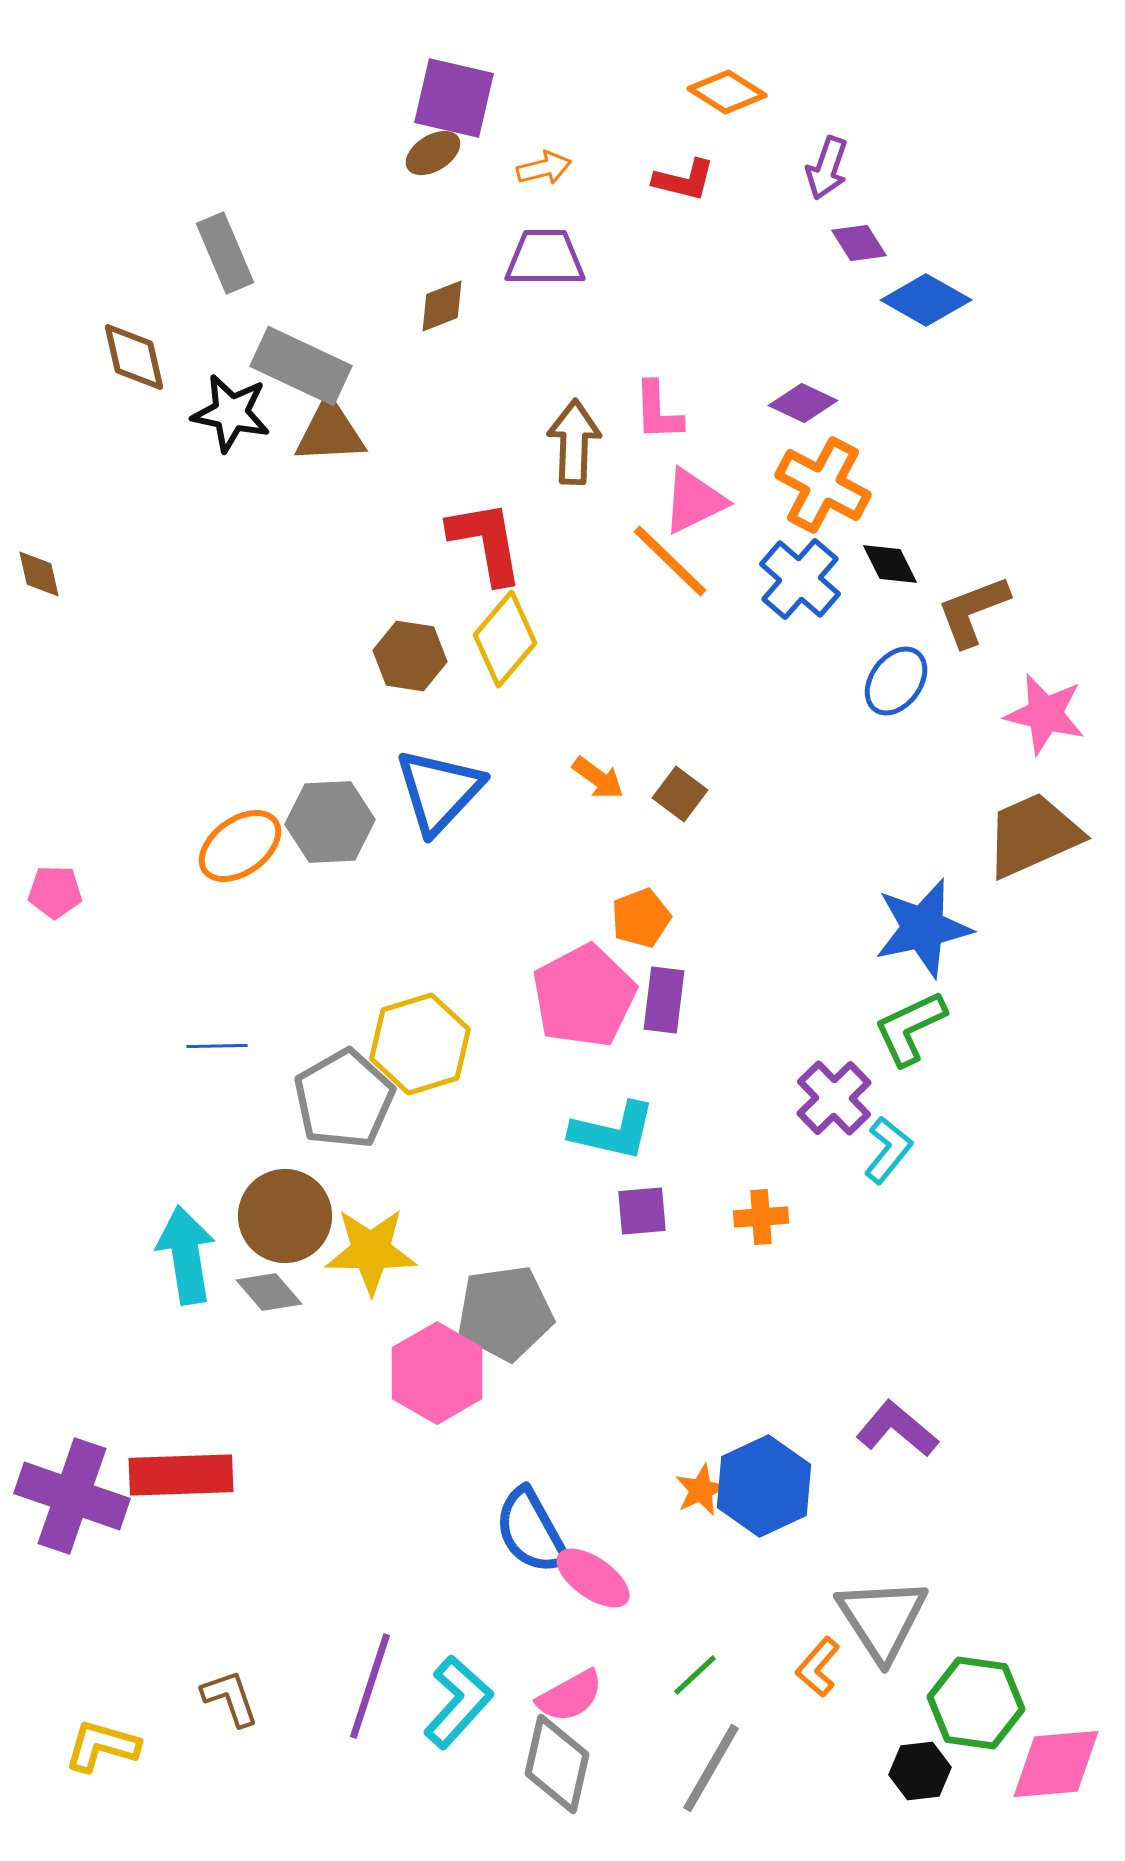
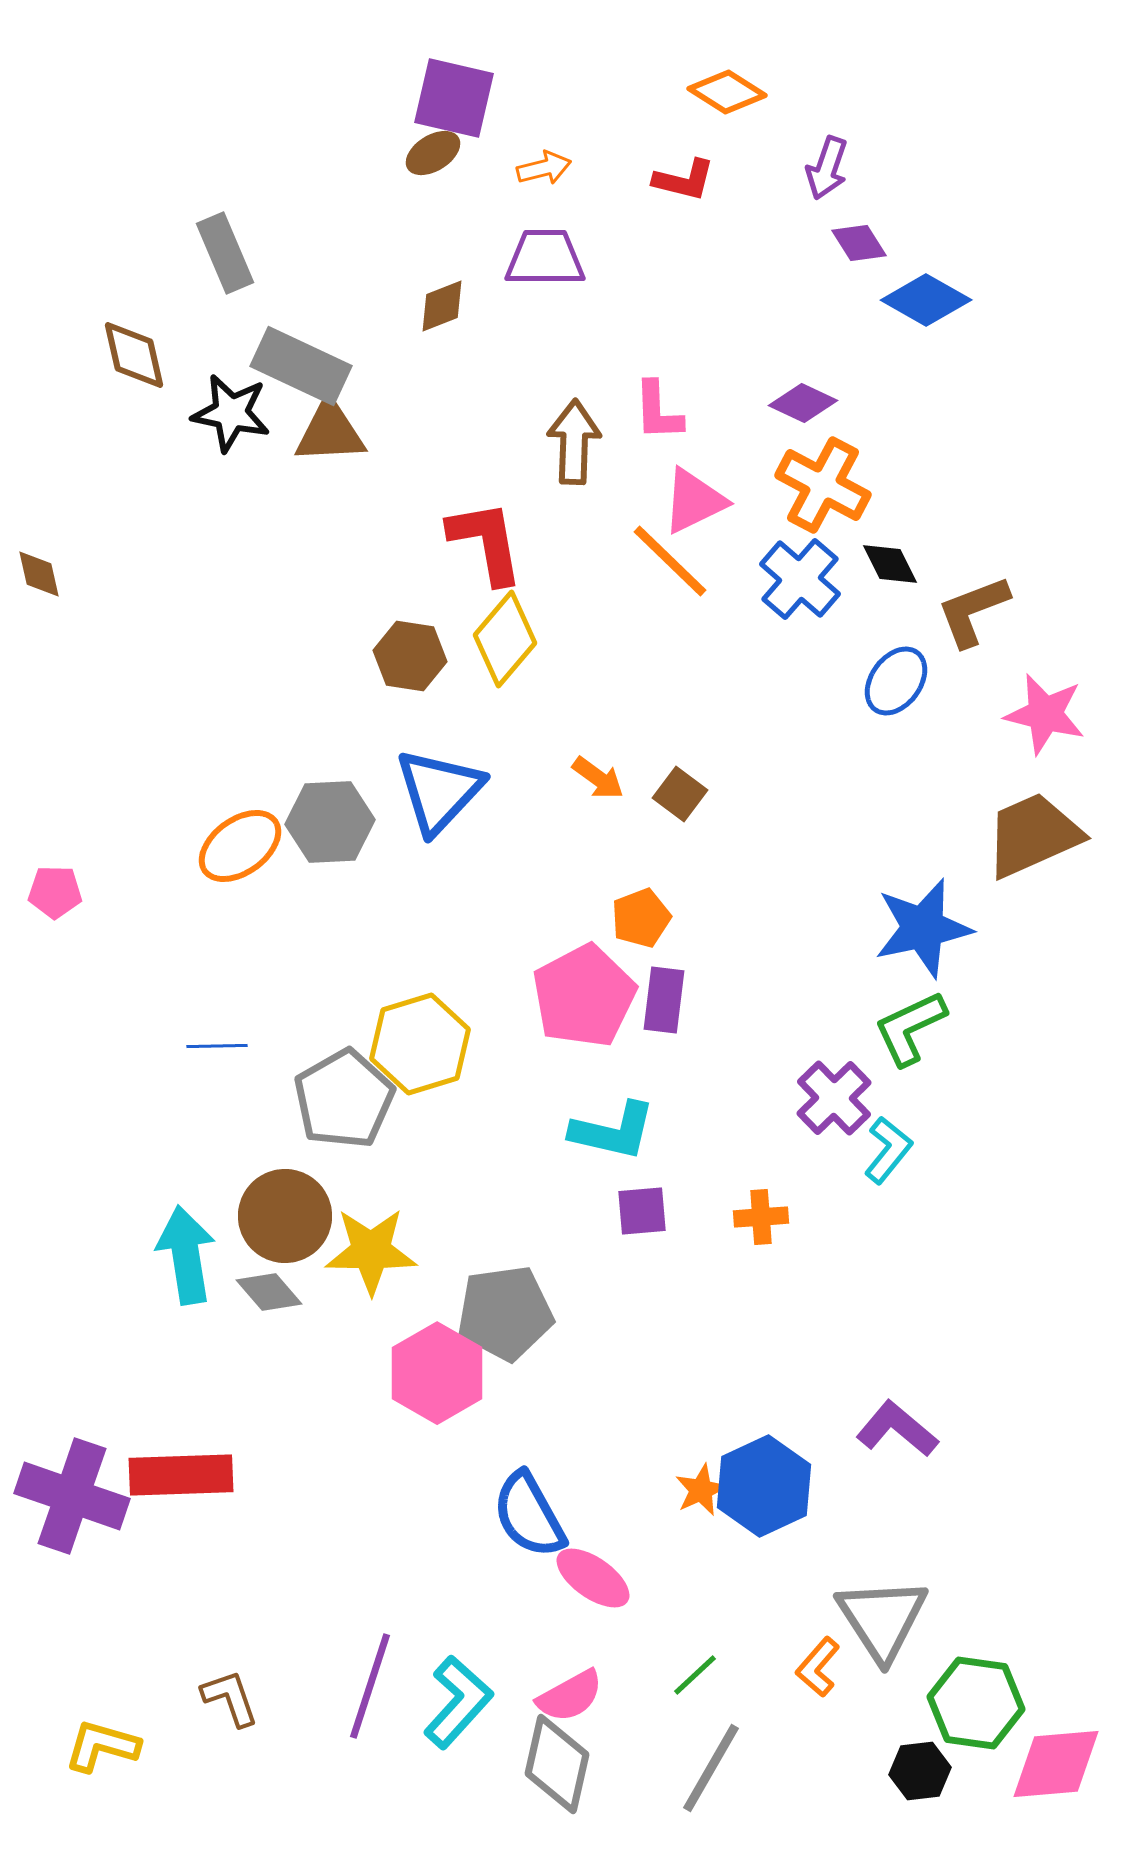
brown diamond at (134, 357): moved 2 px up
blue semicircle at (531, 1531): moved 2 px left, 16 px up
